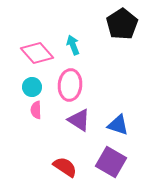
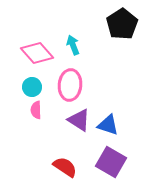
blue triangle: moved 10 px left
